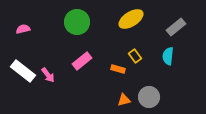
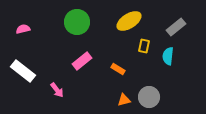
yellow ellipse: moved 2 px left, 2 px down
yellow rectangle: moved 9 px right, 10 px up; rotated 48 degrees clockwise
orange rectangle: rotated 16 degrees clockwise
pink arrow: moved 9 px right, 15 px down
